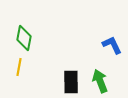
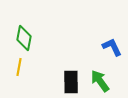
blue L-shape: moved 2 px down
green arrow: rotated 15 degrees counterclockwise
